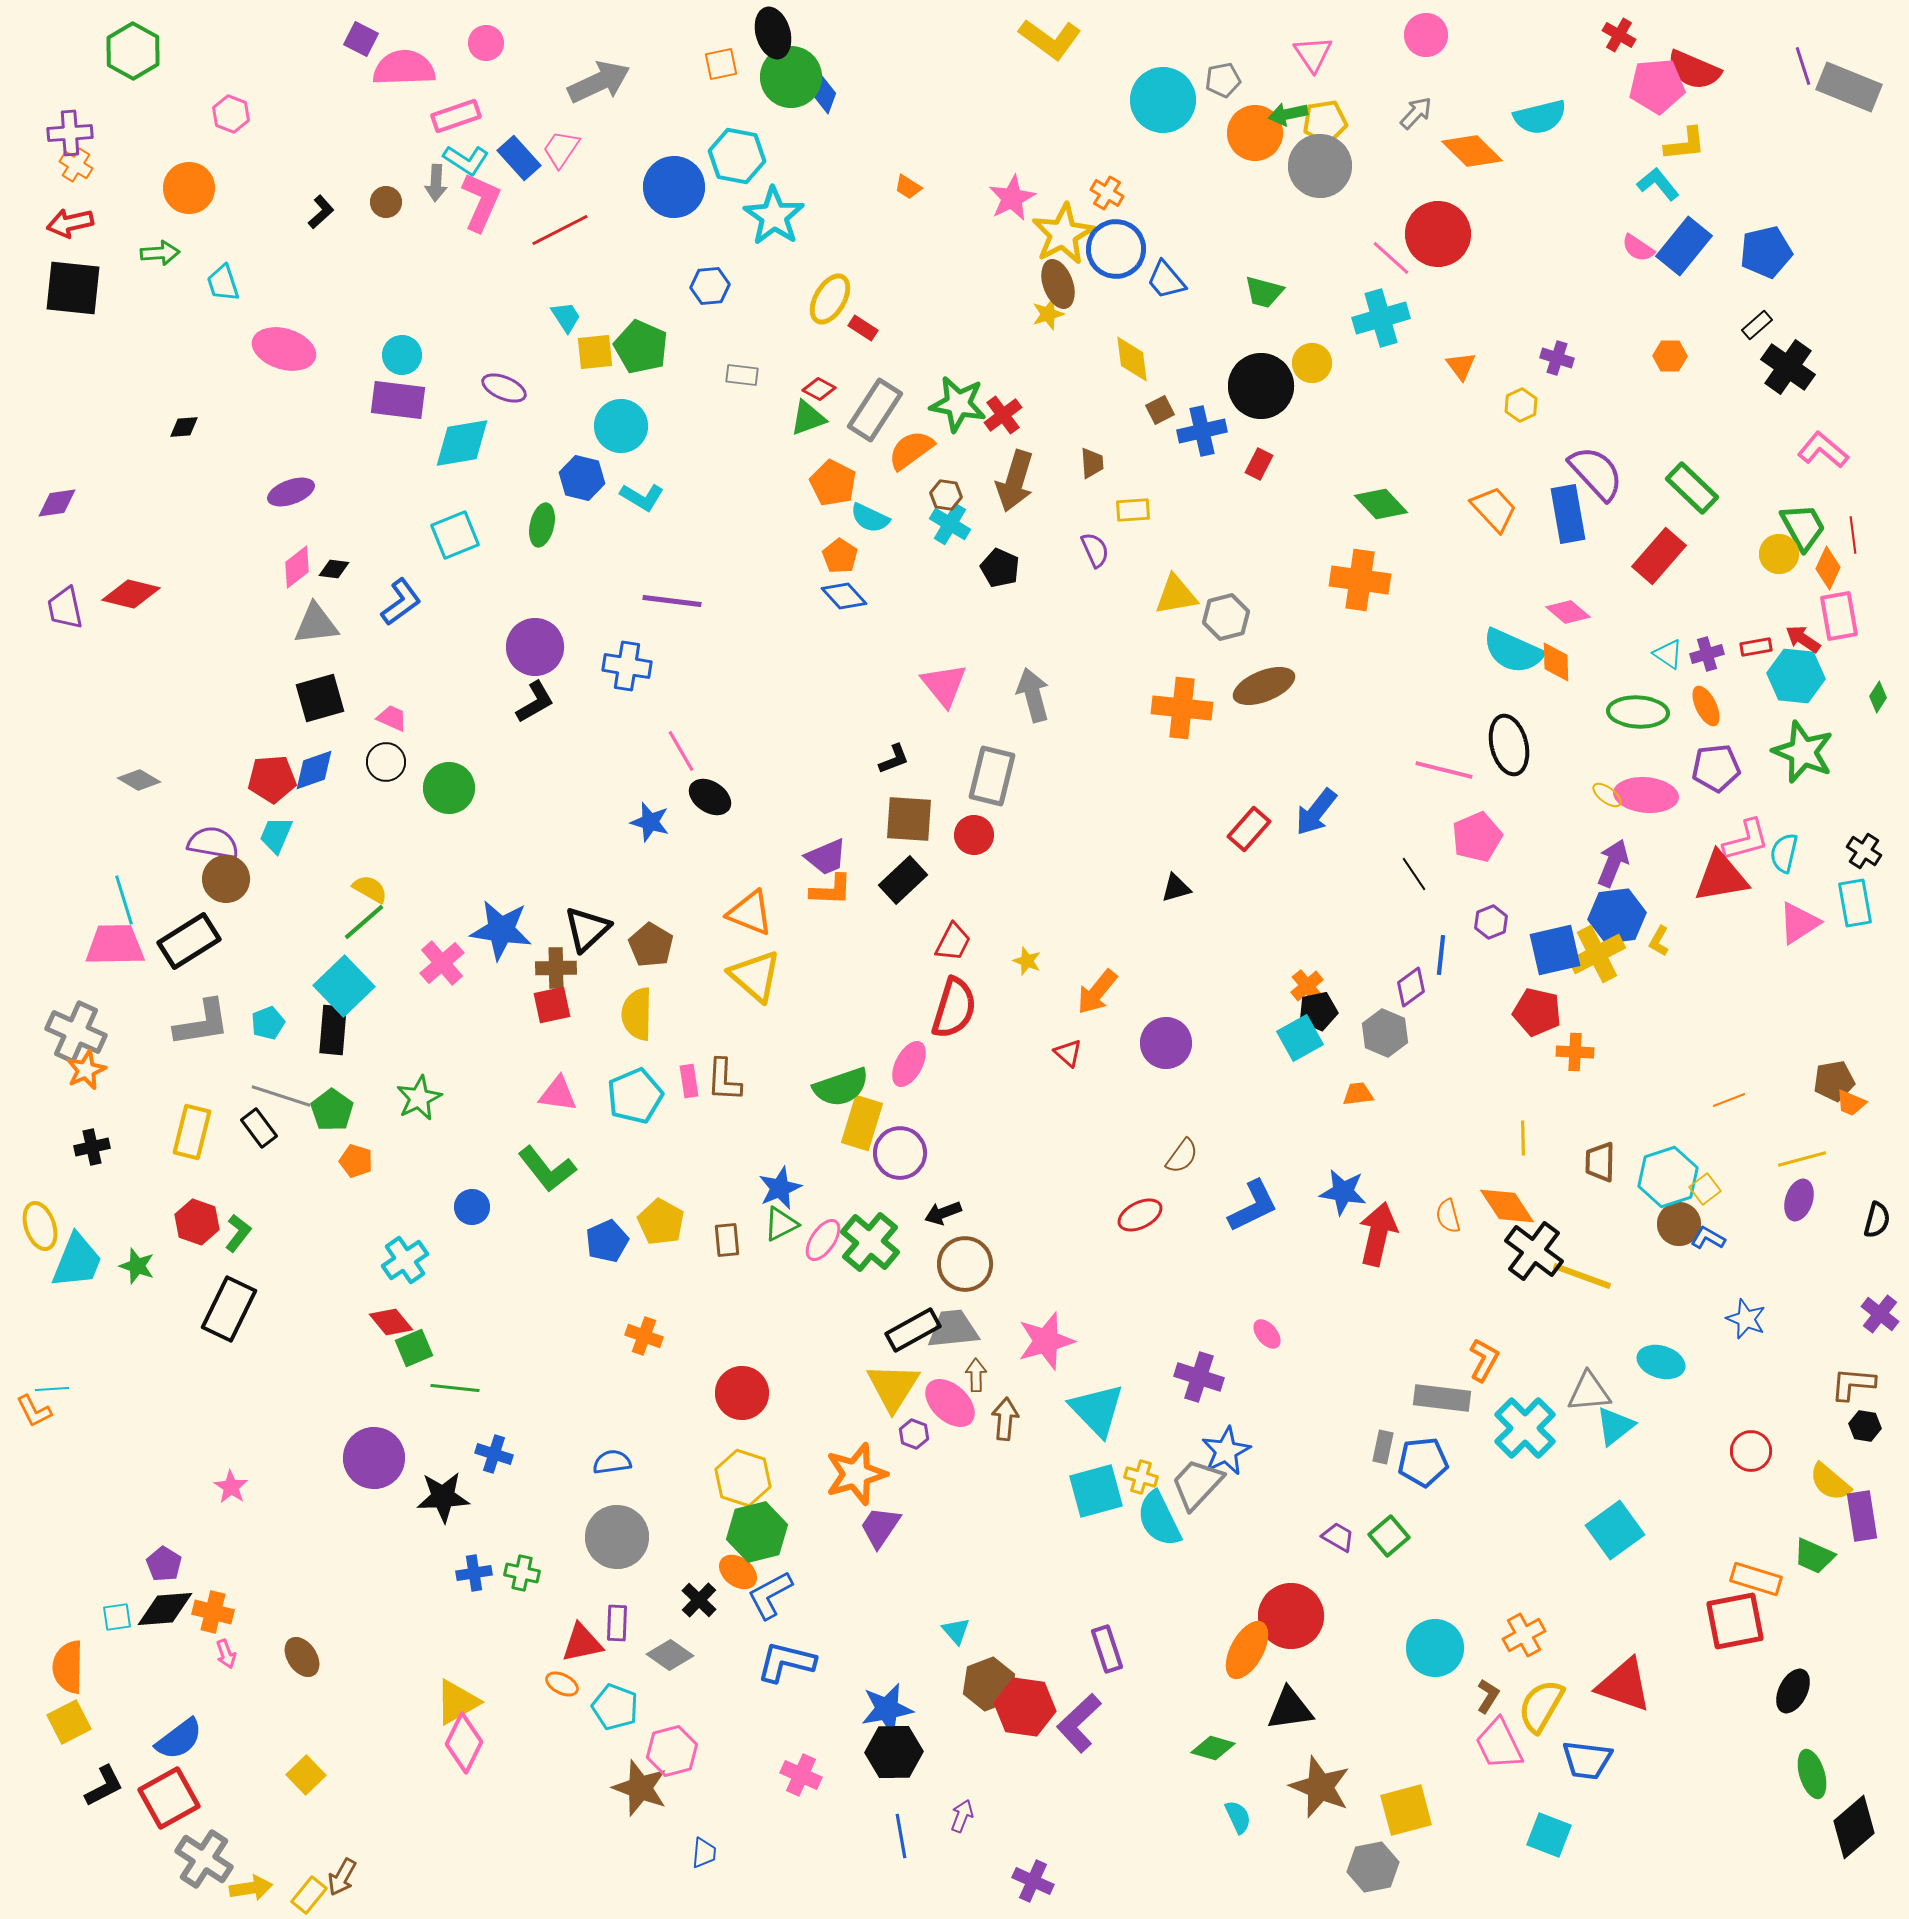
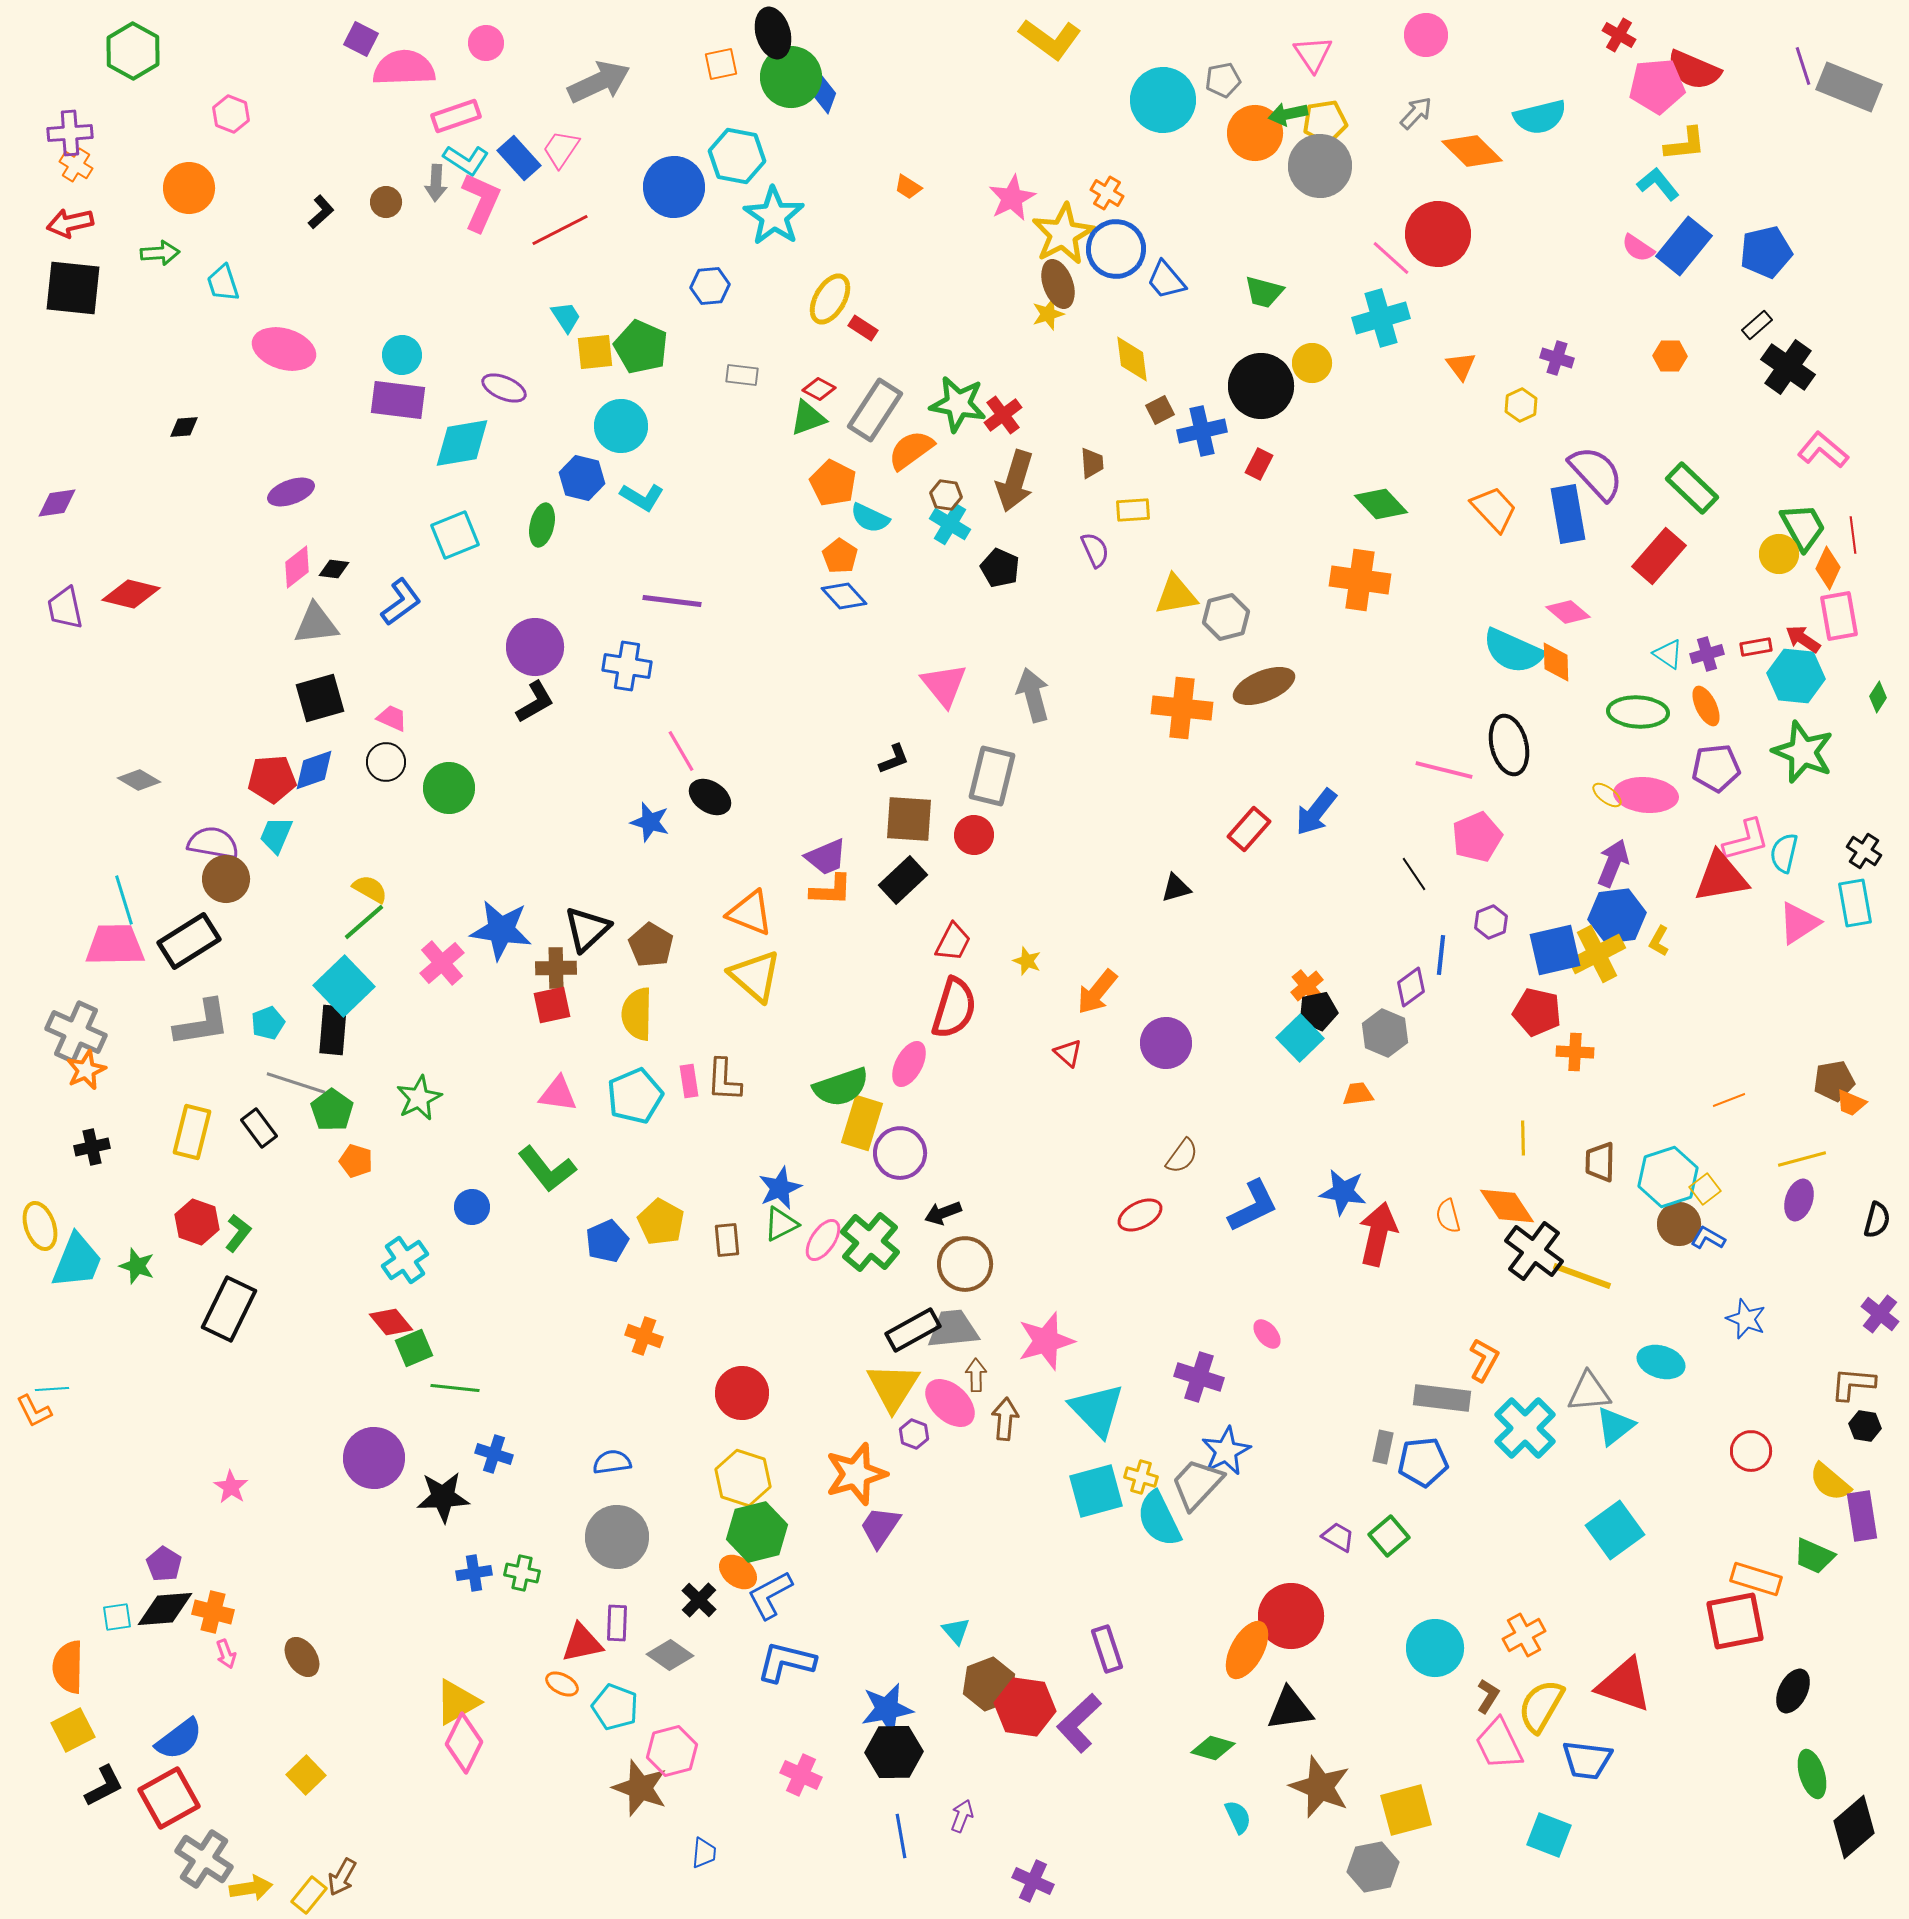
cyan square at (1300, 1038): rotated 15 degrees counterclockwise
gray line at (281, 1096): moved 15 px right, 13 px up
yellow square at (69, 1722): moved 4 px right, 8 px down
